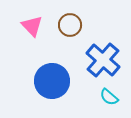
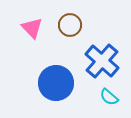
pink triangle: moved 2 px down
blue cross: moved 1 px left, 1 px down
blue circle: moved 4 px right, 2 px down
